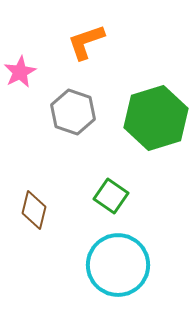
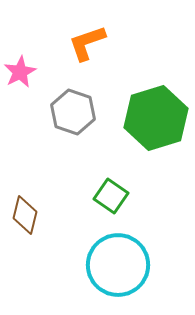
orange L-shape: moved 1 px right, 1 px down
brown diamond: moved 9 px left, 5 px down
